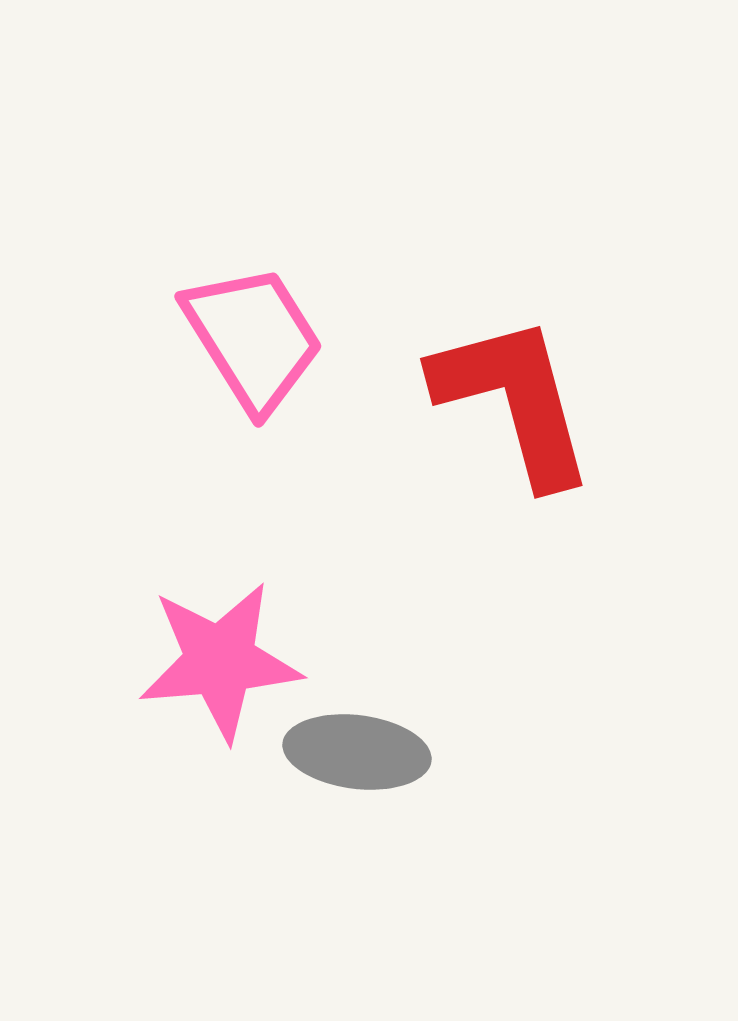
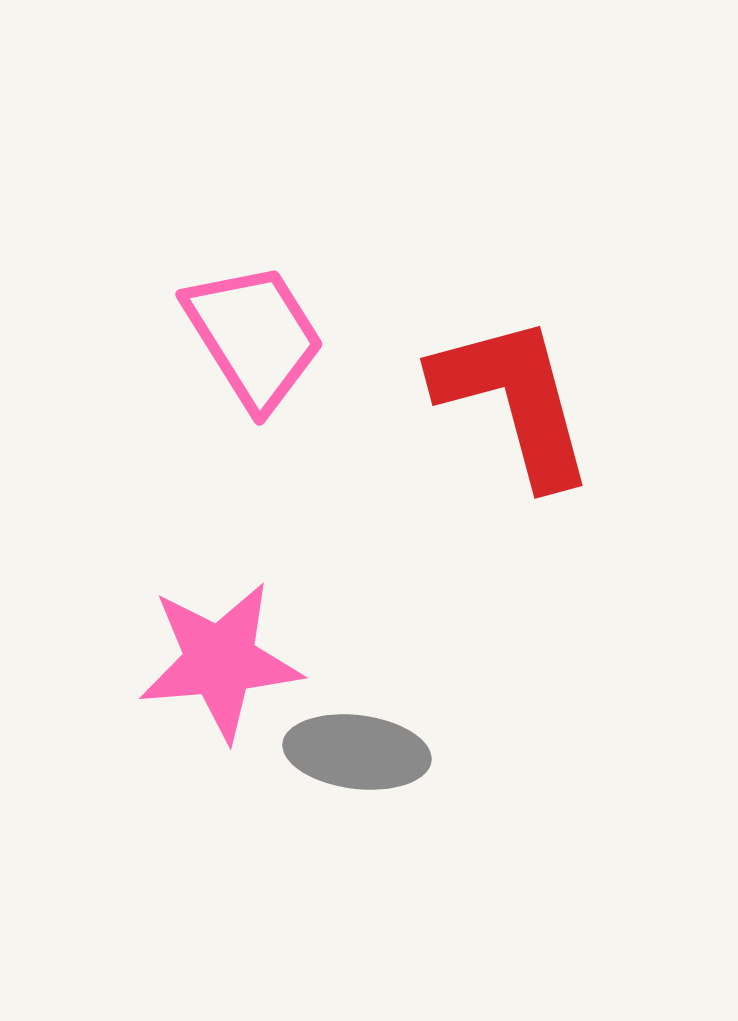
pink trapezoid: moved 1 px right, 2 px up
